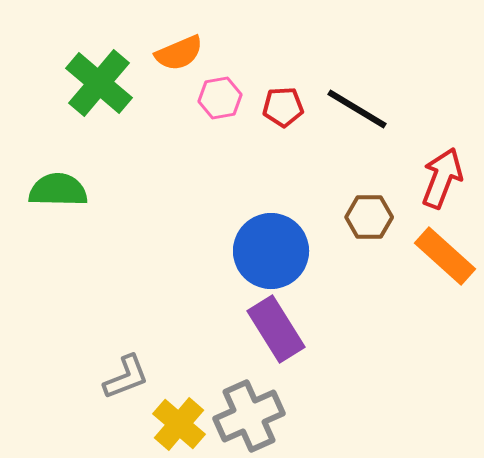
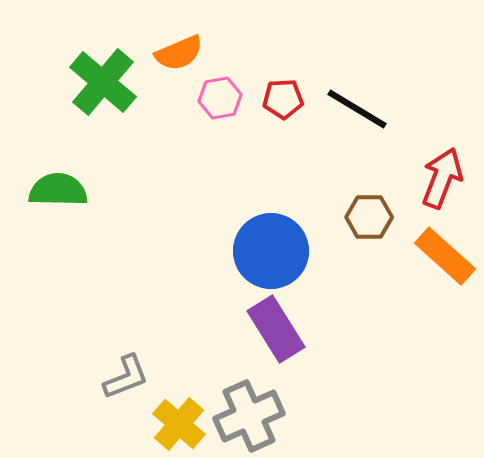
green cross: moved 4 px right, 1 px up
red pentagon: moved 8 px up
